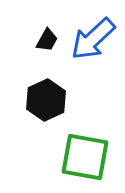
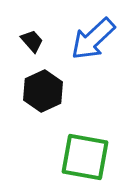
black trapezoid: moved 15 px left, 1 px down; rotated 70 degrees counterclockwise
black hexagon: moved 3 px left, 9 px up
